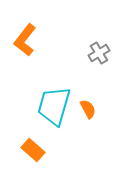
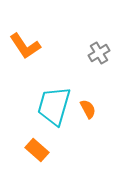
orange L-shape: moved 6 px down; rotated 72 degrees counterclockwise
orange rectangle: moved 4 px right
